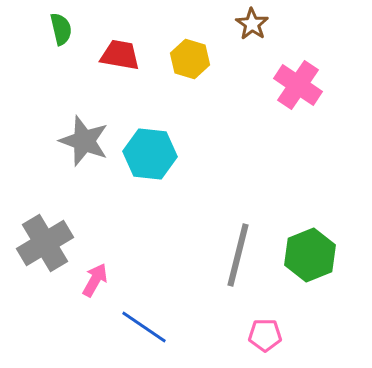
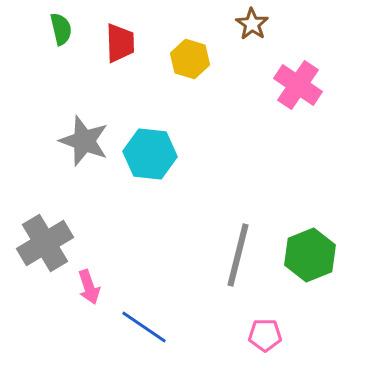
red trapezoid: moved 12 px up; rotated 78 degrees clockwise
pink arrow: moved 6 px left, 7 px down; rotated 132 degrees clockwise
